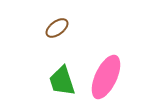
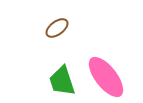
pink ellipse: rotated 63 degrees counterclockwise
